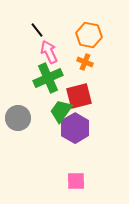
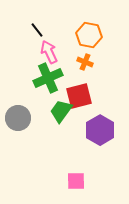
purple hexagon: moved 25 px right, 2 px down
